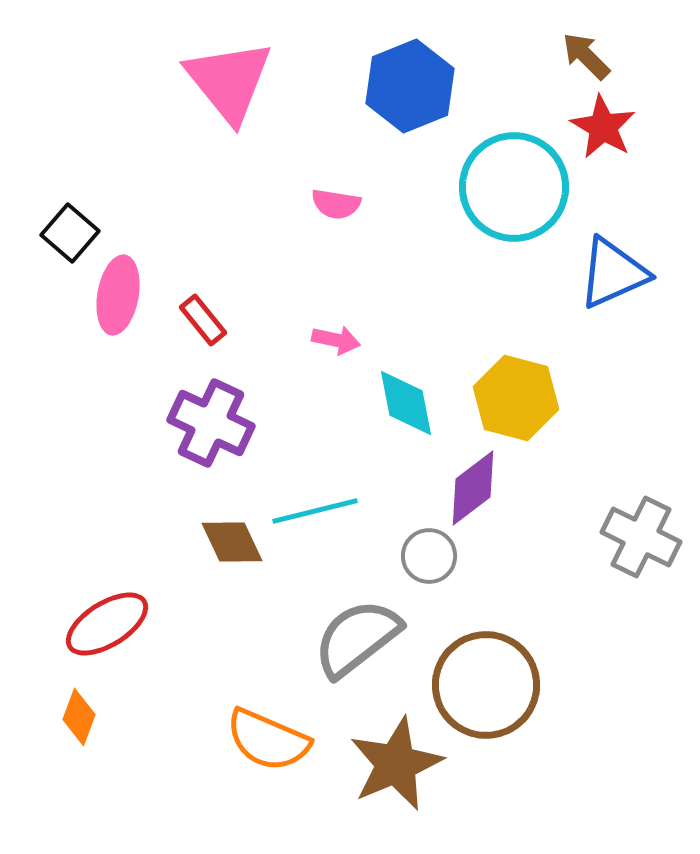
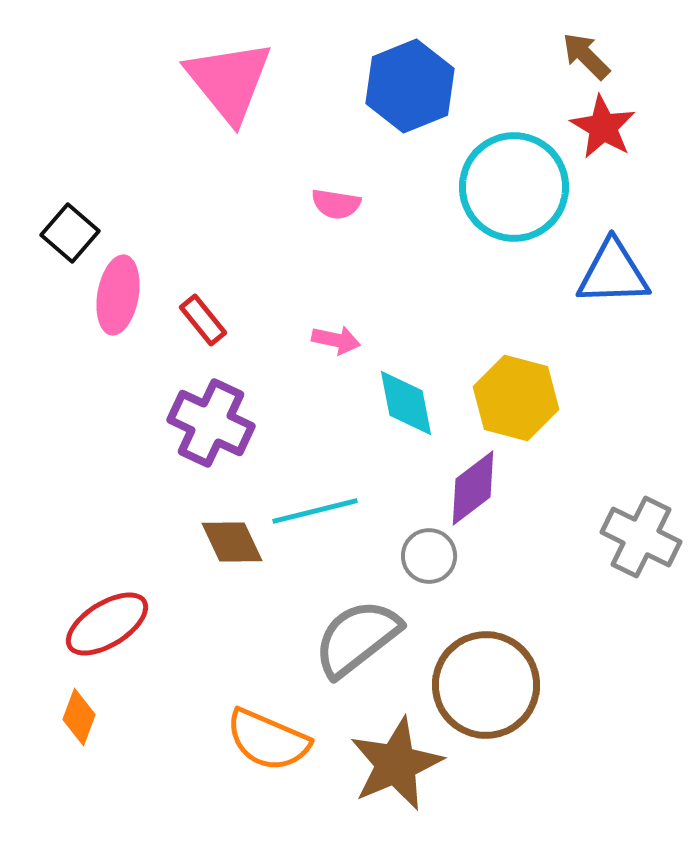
blue triangle: rotated 22 degrees clockwise
